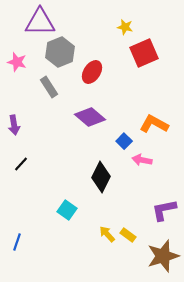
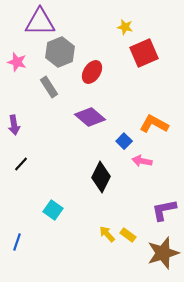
pink arrow: moved 1 px down
cyan square: moved 14 px left
brown star: moved 3 px up
